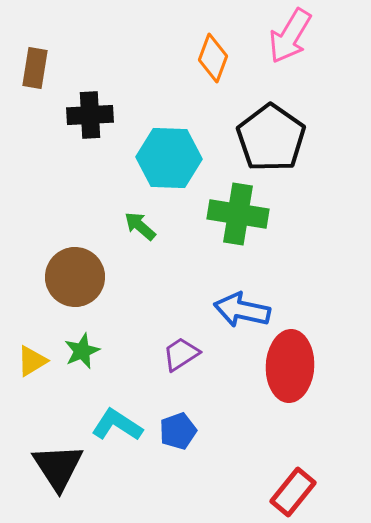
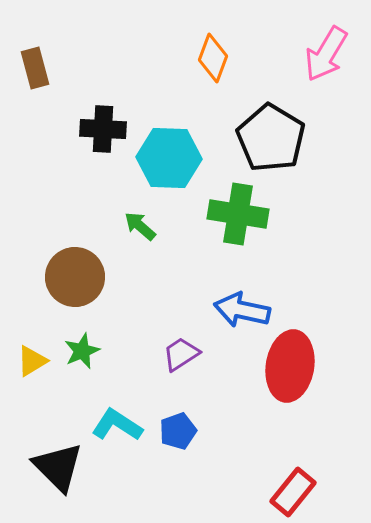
pink arrow: moved 36 px right, 18 px down
brown rectangle: rotated 24 degrees counterclockwise
black cross: moved 13 px right, 14 px down; rotated 6 degrees clockwise
black pentagon: rotated 4 degrees counterclockwise
red ellipse: rotated 6 degrees clockwise
black triangle: rotated 12 degrees counterclockwise
